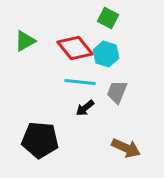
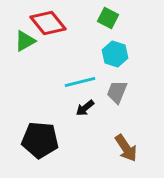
red diamond: moved 27 px left, 25 px up
cyan hexagon: moved 9 px right
cyan line: rotated 20 degrees counterclockwise
brown arrow: rotated 32 degrees clockwise
